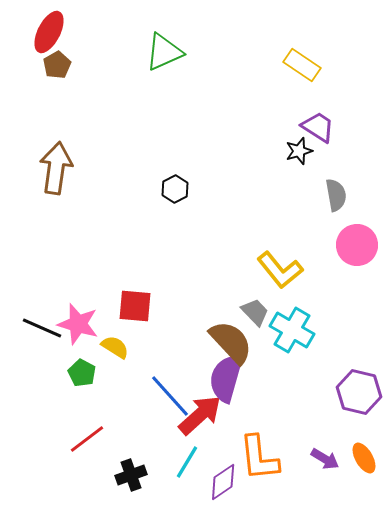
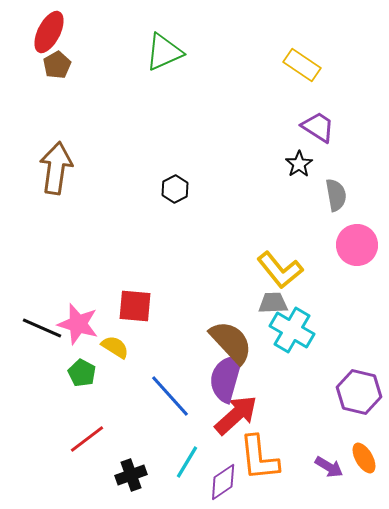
black star: moved 13 px down; rotated 16 degrees counterclockwise
gray trapezoid: moved 18 px right, 9 px up; rotated 48 degrees counterclockwise
red arrow: moved 36 px right
purple arrow: moved 4 px right, 8 px down
